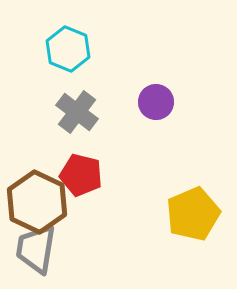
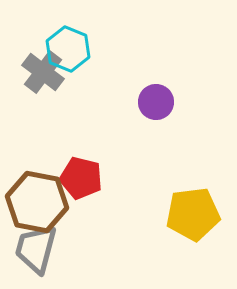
gray cross: moved 34 px left, 40 px up
red pentagon: moved 3 px down
brown hexagon: rotated 14 degrees counterclockwise
yellow pentagon: rotated 16 degrees clockwise
gray trapezoid: rotated 6 degrees clockwise
